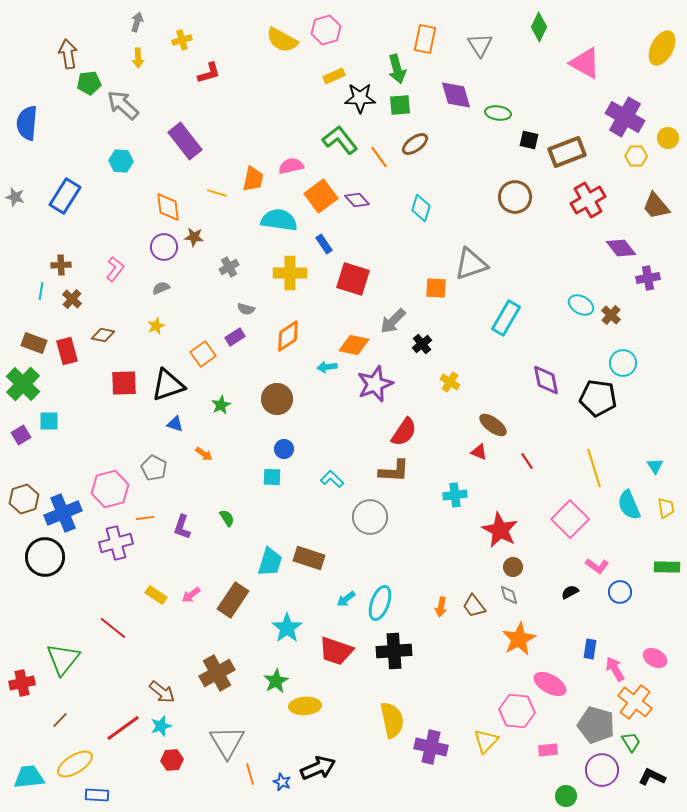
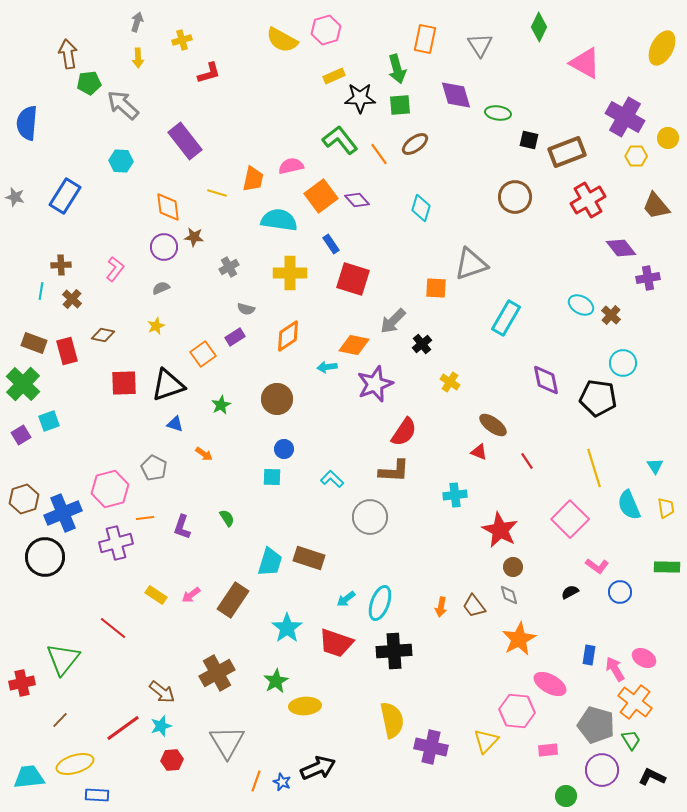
orange line at (379, 157): moved 3 px up
blue rectangle at (324, 244): moved 7 px right
cyan square at (49, 421): rotated 20 degrees counterclockwise
blue rectangle at (590, 649): moved 1 px left, 6 px down
red trapezoid at (336, 651): moved 8 px up
pink ellipse at (655, 658): moved 11 px left
green trapezoid at (631, 742): moved 2 px up
yellow ellipse at (75, 764): rotated 15 degrees clockwise
orange line at (250, 774): moved 6 px right, 7 px down; rotated 35 degrees clockwise
